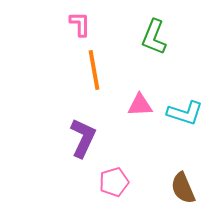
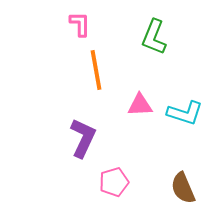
orange line: moved 2 px right
